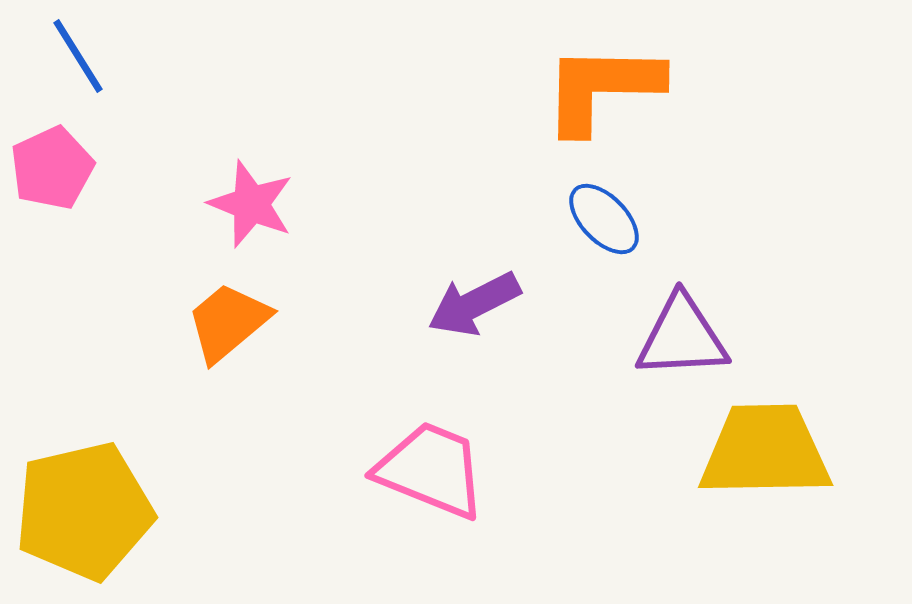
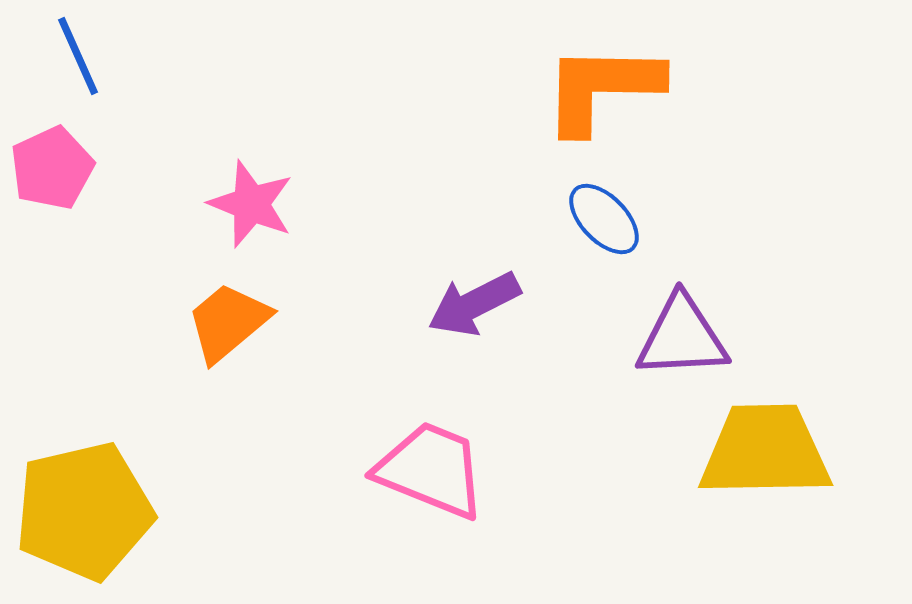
blue line: rotated 8 degrees clockwise
